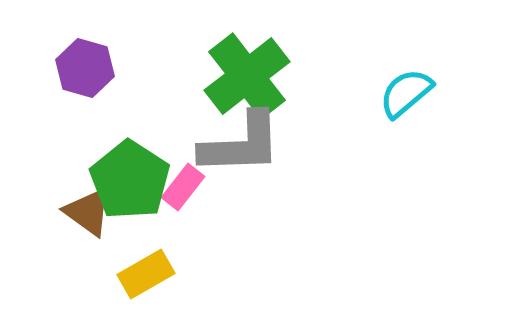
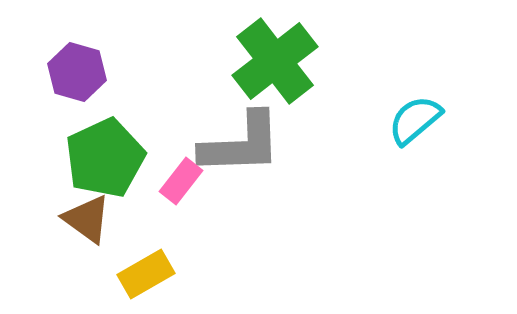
purple hexagon: moved 8 px left, 4 px down
green cross: moved 28 px right, 15 px up
cyan semicircle: moved 9 px right, 27 px down
green pentagon: moved 25 px left, 22 px up; rotated 14 degrees clockwise
pink rectangle: moved 2 px left, 6 px up
brown triangle: moved 1 px left, 7 px down
